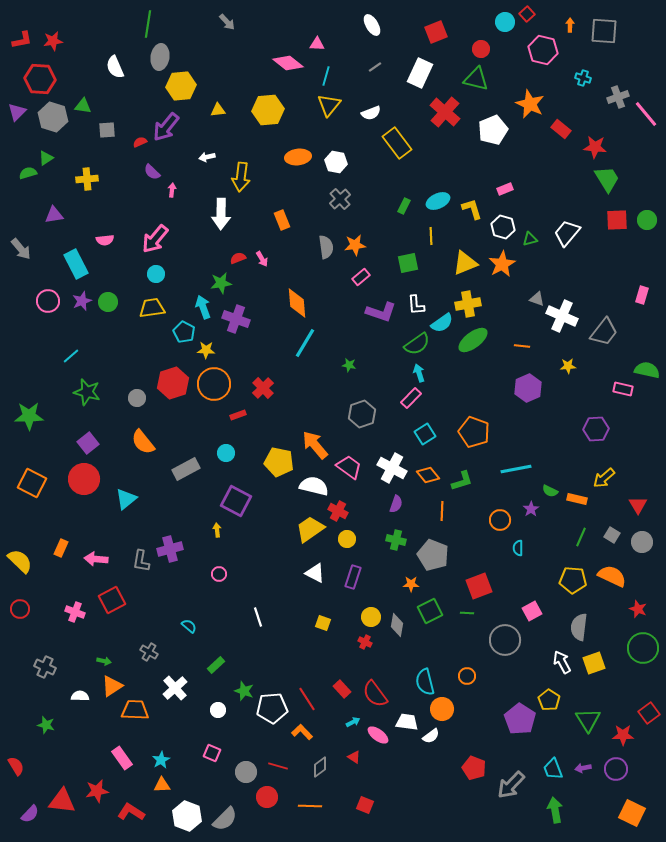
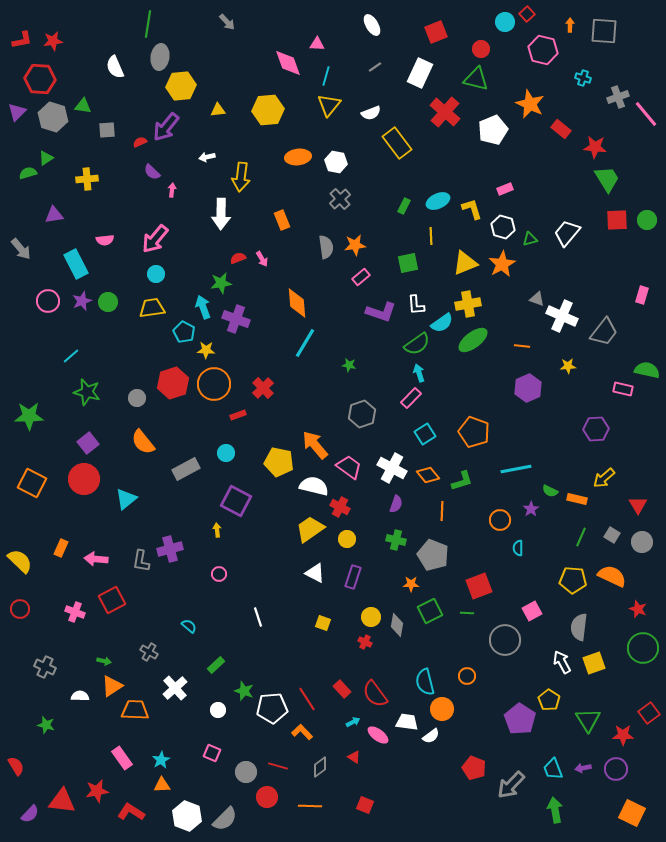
pink diamond at (288, 63): rotated 32 degrees clockwise
red cross at (338, 511): moved 2 px right, 4 px up
